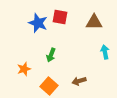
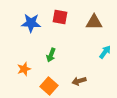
blue star: moved 7 px left; rotated 18 degrees counterclockwise
cyan arrow: rotated 48 degrees clockwise
